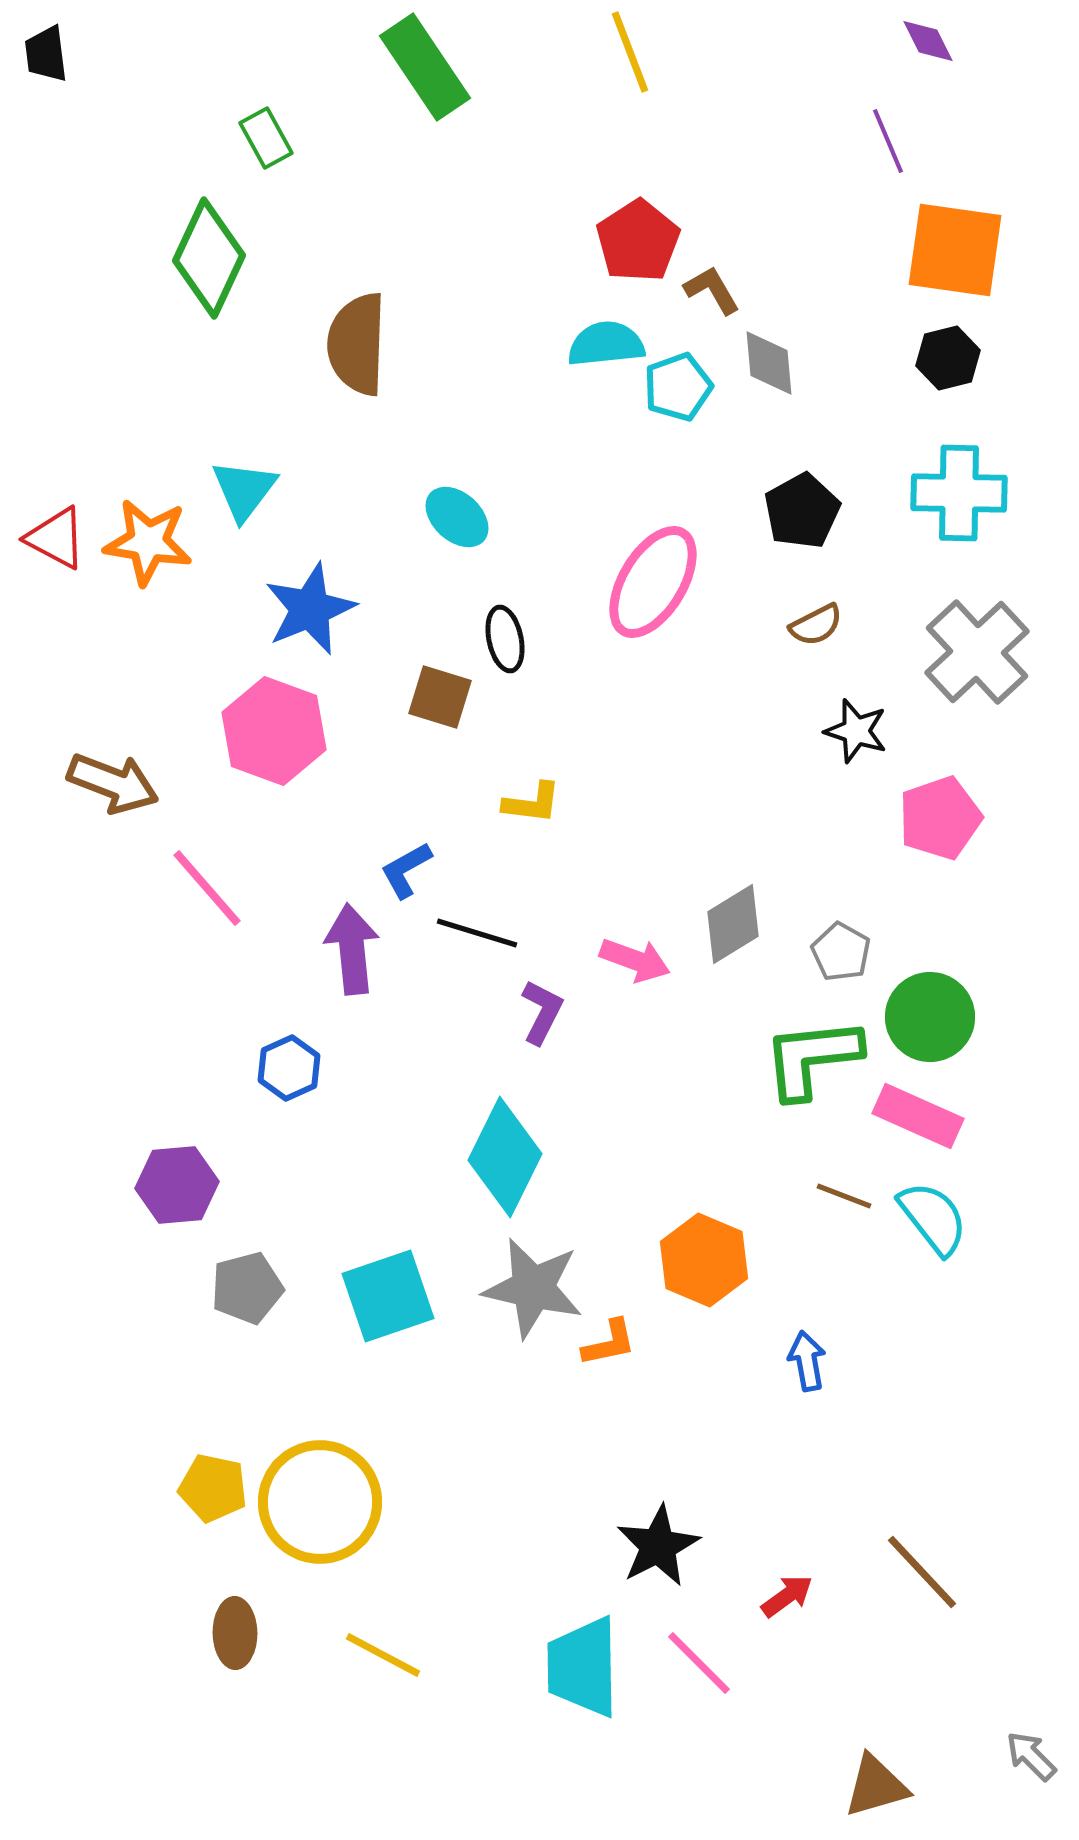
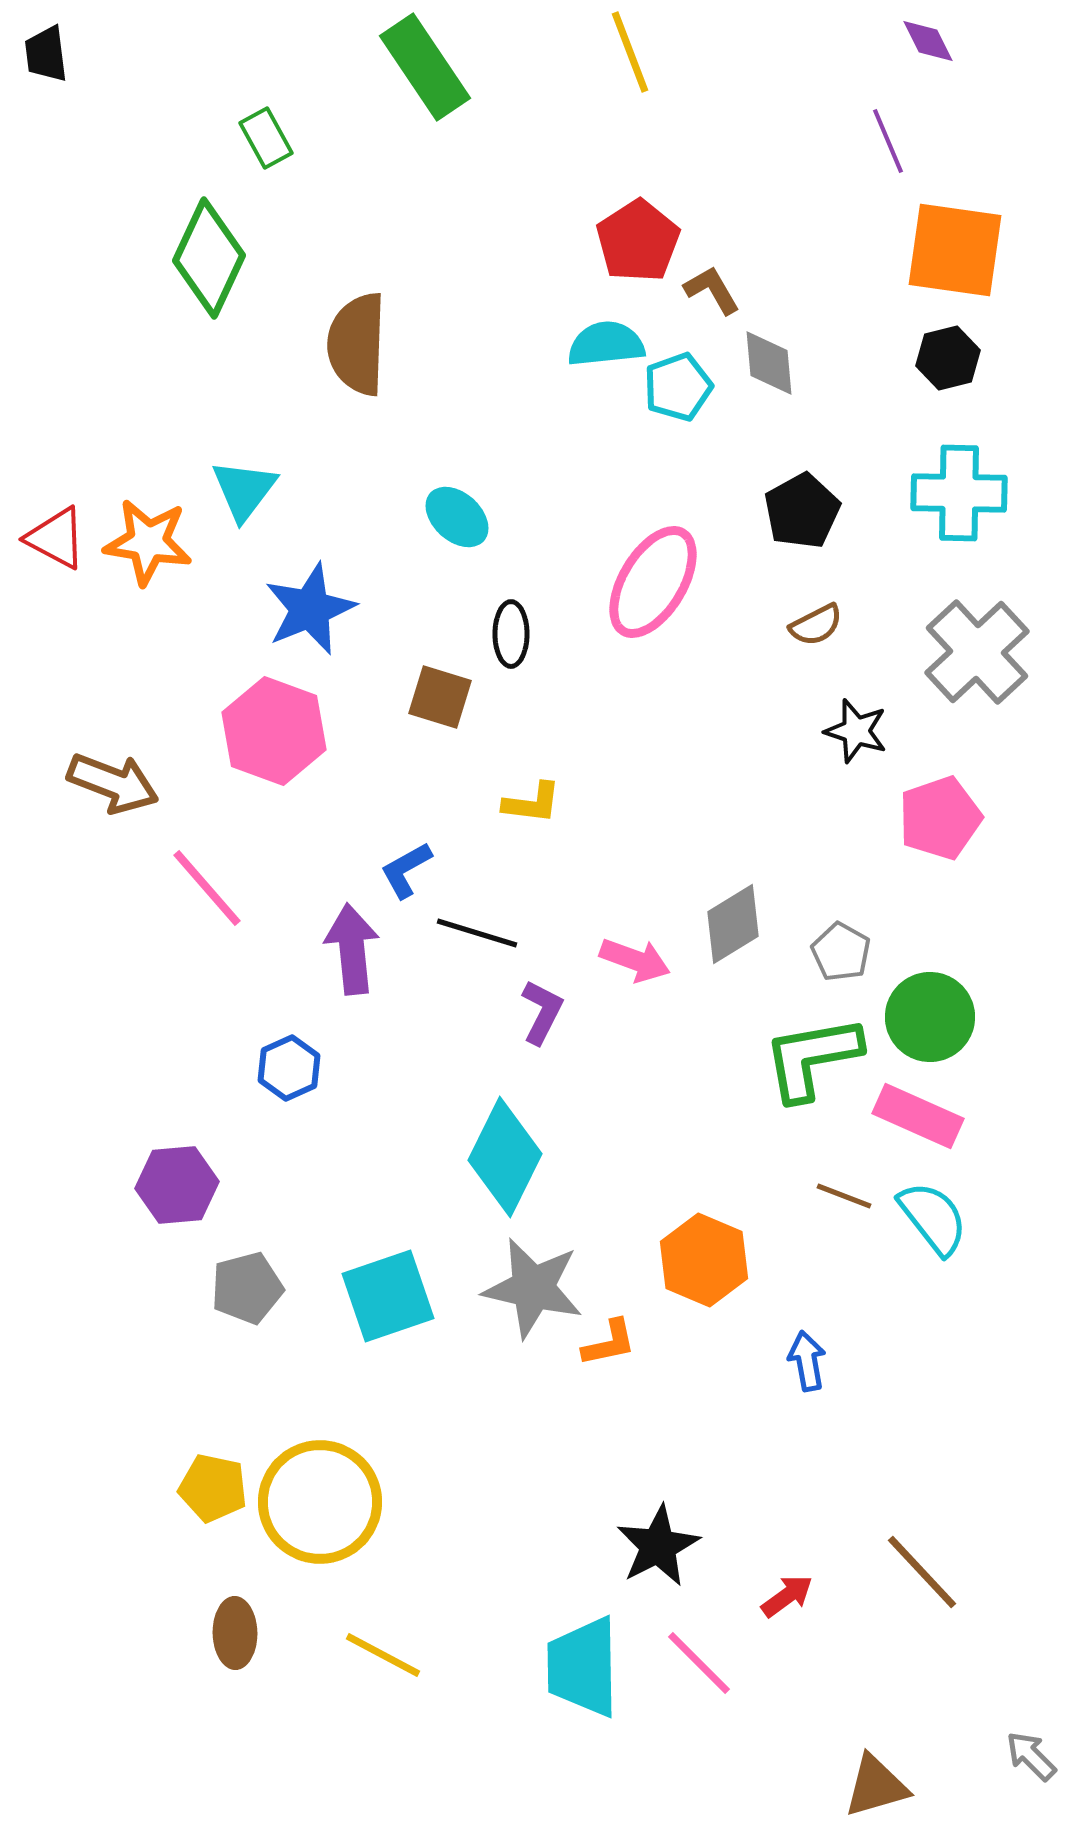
black ellipse at (505, 639): moved 6 px right, 5 px up; rotated 12 degrees clockwise
green L-shape at (812, 1058): rotated 4 degrees counterclockwise
